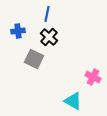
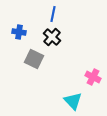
blue line: moved 6 px right
blue cross: moved 1 px right, 1 px down; rotated 16 degrees clockwise
black cross: moved 3 px right
cyan triangle: rotated 18 degrees clockwise
